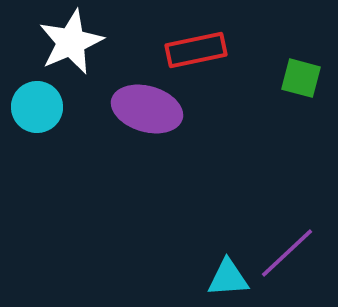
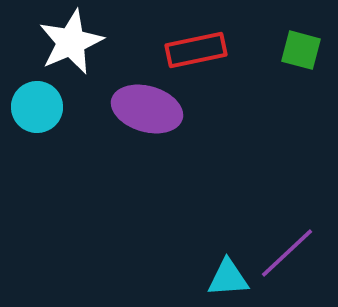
green square: moved 28 px up
